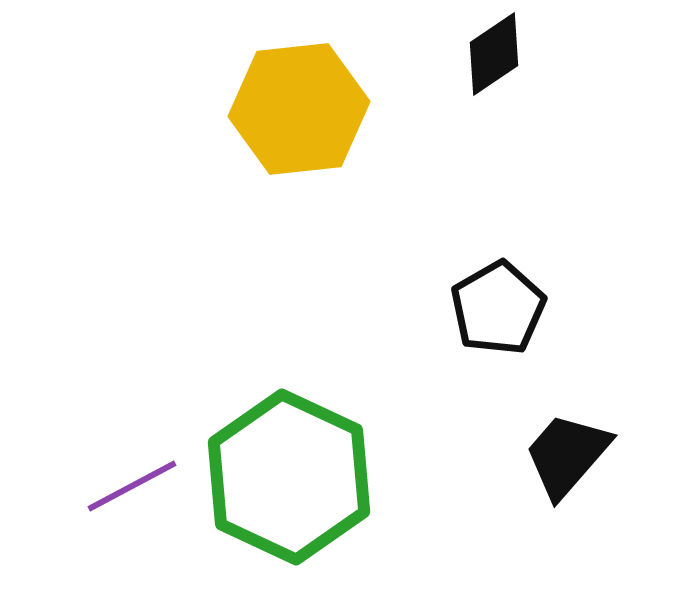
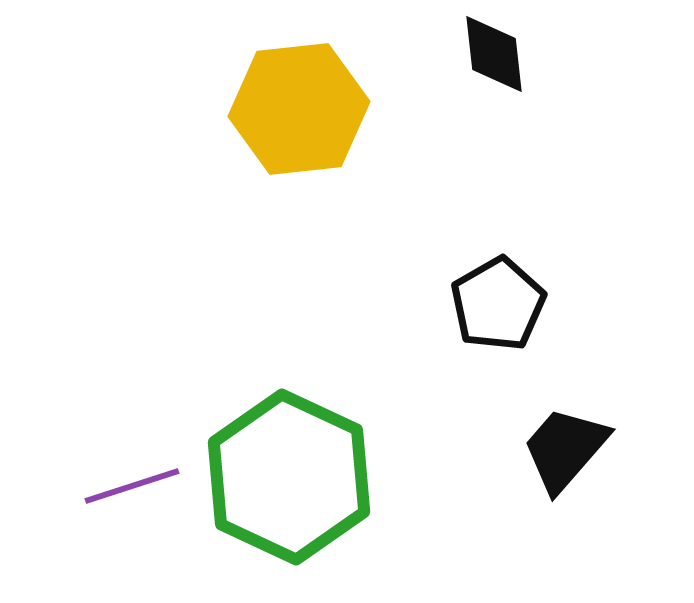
black diamond: rotated 62 degrees counterclockwise
black pentagon: moved 4 px up
black trapezoid: moved 2 px left, 6 px up
purple line: rotated 10 degrees clockwise
